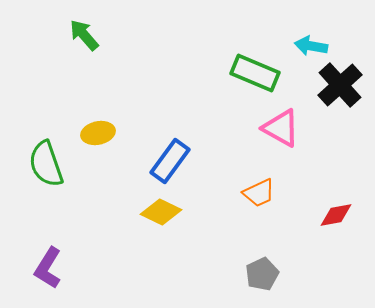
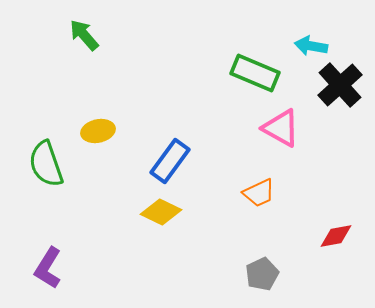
yellow ellipse: moved 2 px up
red diamond: moved 21 px down
